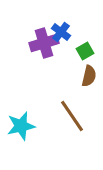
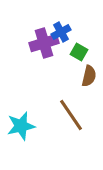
blue cross: rotated 24 degrees clockwise
green square: moved 6 px left, 1 px down; rotated 30 degrees counterclockwise
brown line: moved 1 px left, 1 px up
